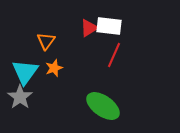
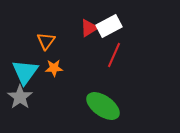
white rectangle: rotated 35 degrees counterclockwise
orange star: rotated 18 degrees clockwise
